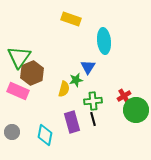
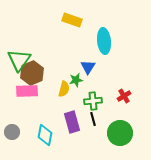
yellow rectangle: moved 1 px right, 1 px down
green triangle: moved 3 px down
pink rectangle: moved 9 px right; rotated 25 degrees counterclockwise
green circle: moved 16 px left, 23 px down
